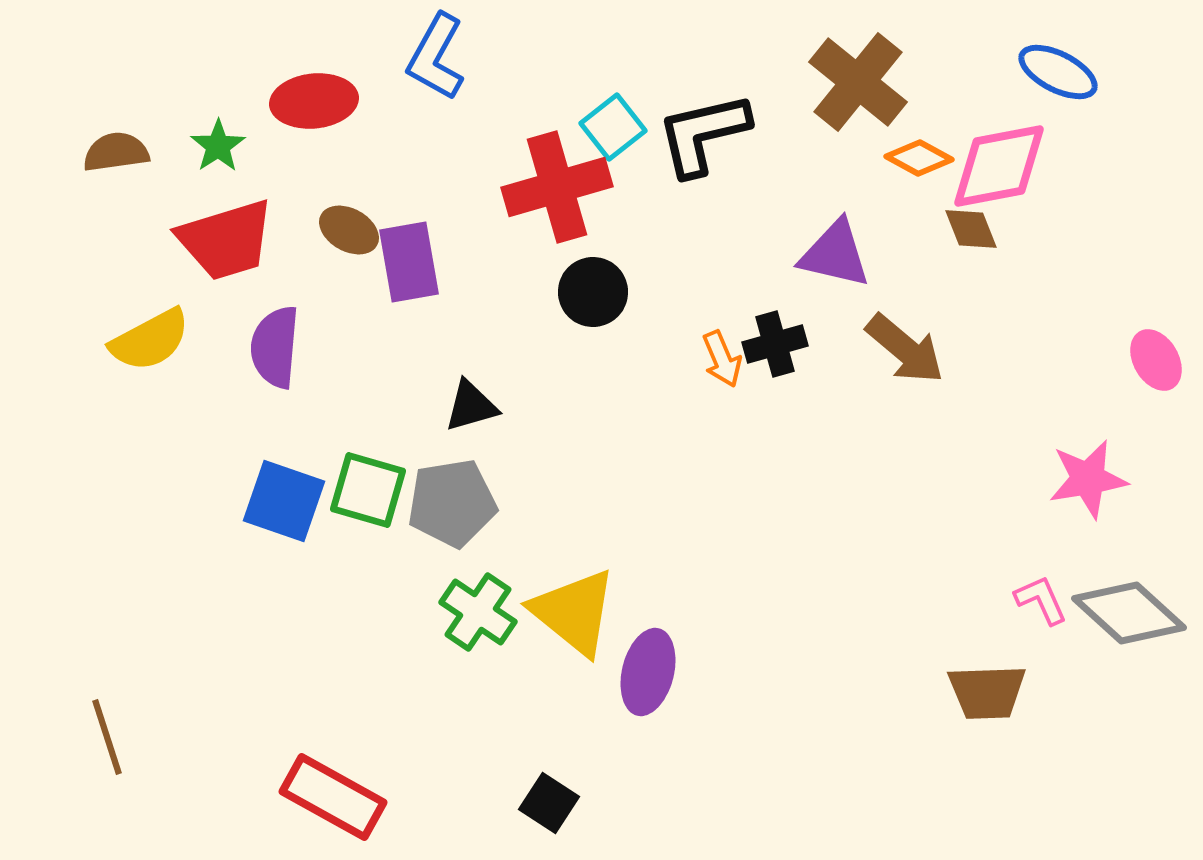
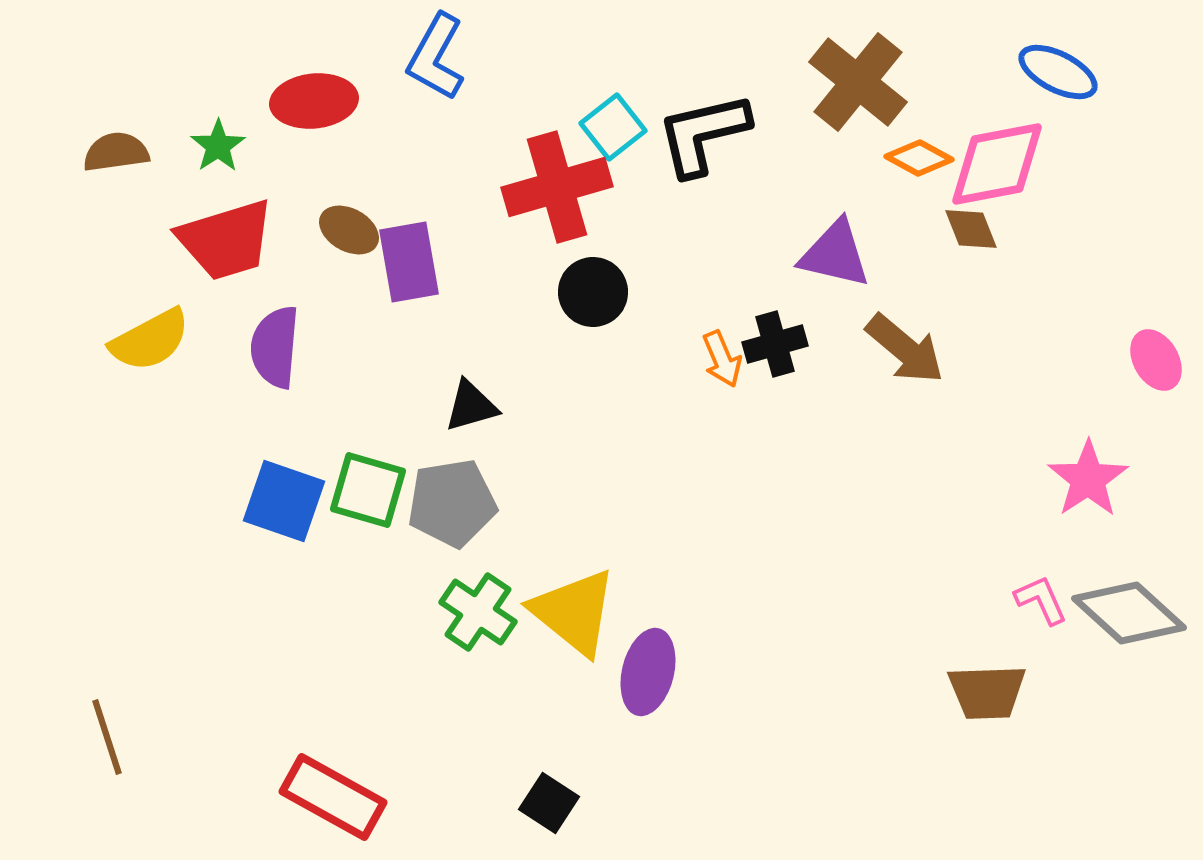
pink diamond: moved 2 px left, 2 px up
pink star: rotated 24 degrees counterclockwise
